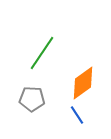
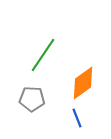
green line: moved 1 px right, 2 px down
blue line: moved 3 px down; rotated 12 degrees clockwise
